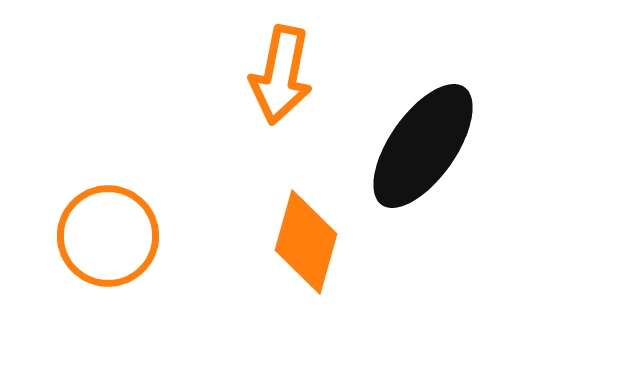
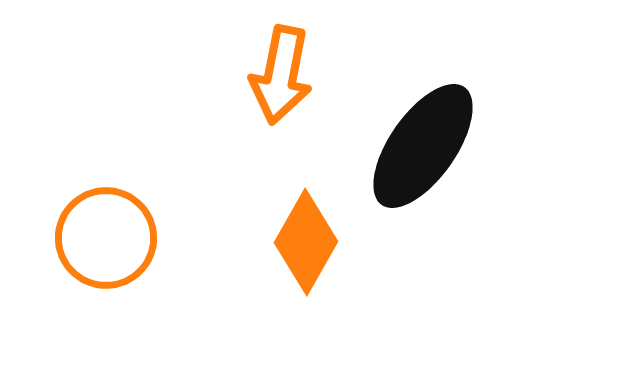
orange circle: moved 2 px left, 2 px down
orange diamond: rotated 14 degrees clockwise
